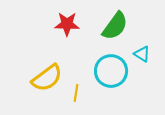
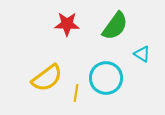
cyan circle: moved 5 px left, 7 px down
